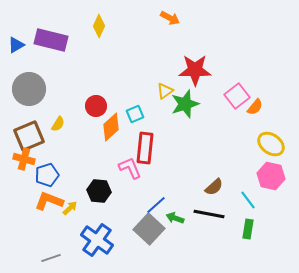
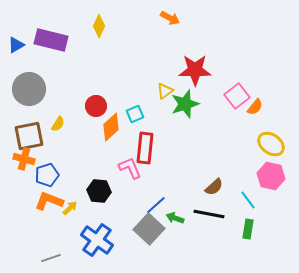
brown square: rotated 12 degrees clockwise
